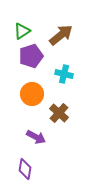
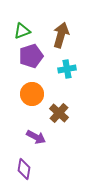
green triangle: rotated 12 degrees clockwise
brown arrow: rotated 35 degrees counterclockwise
cyan cross: moved 3 px right, 5 px up; rotated 24 degrees counterclockwise
purple diamond: moved 1 px left
